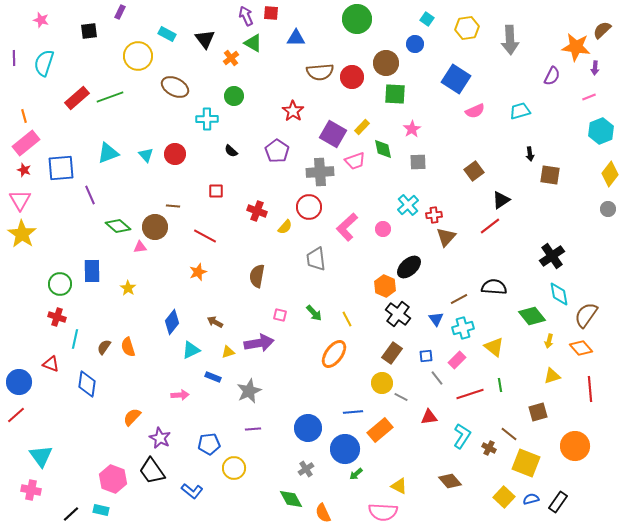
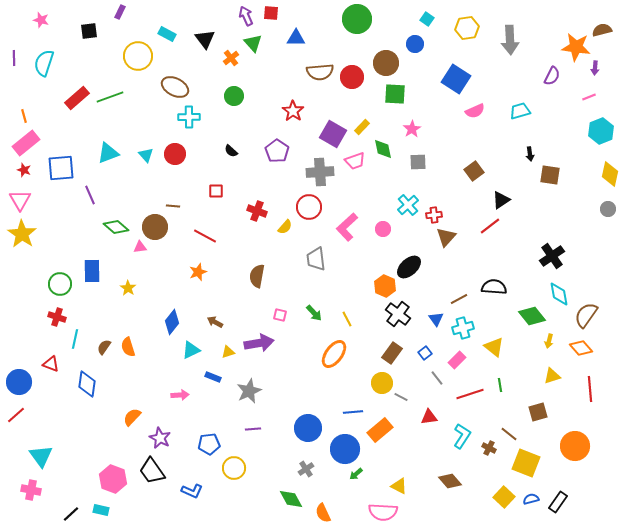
brown semicircle at (602, 30): rotated 30 degrees clockwise
green triangle at (253, 43): rotated 18 degrees clockwise
cyan cross at (207, 119): moved 18 px left, 2 px up
yellow diamond at (610, 174): rotated 25 degrees counterclockwise
green diamond at (118, 226): moved 2 px left, 1 px down
blue square at (426, 356): moved 1 px left, 3 px up; rotated 32 degrees counterclockwise
blue L-shape at (192, 491): rotated 15 degrees counterclockwise
